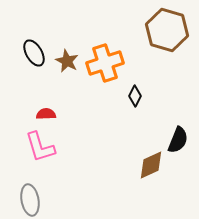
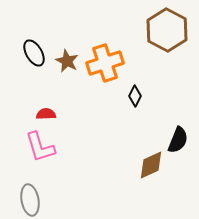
brown hexagon: rotated 12 degrees clockwise
